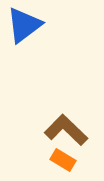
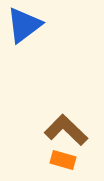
orange rectangle: rotated 15 degrees counterclockwise
